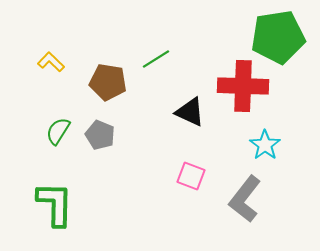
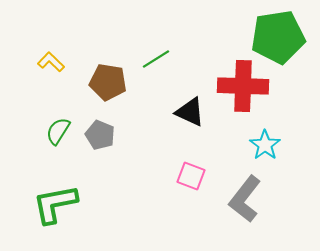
green L-shape: rotated 102 degrees counterclockwise
